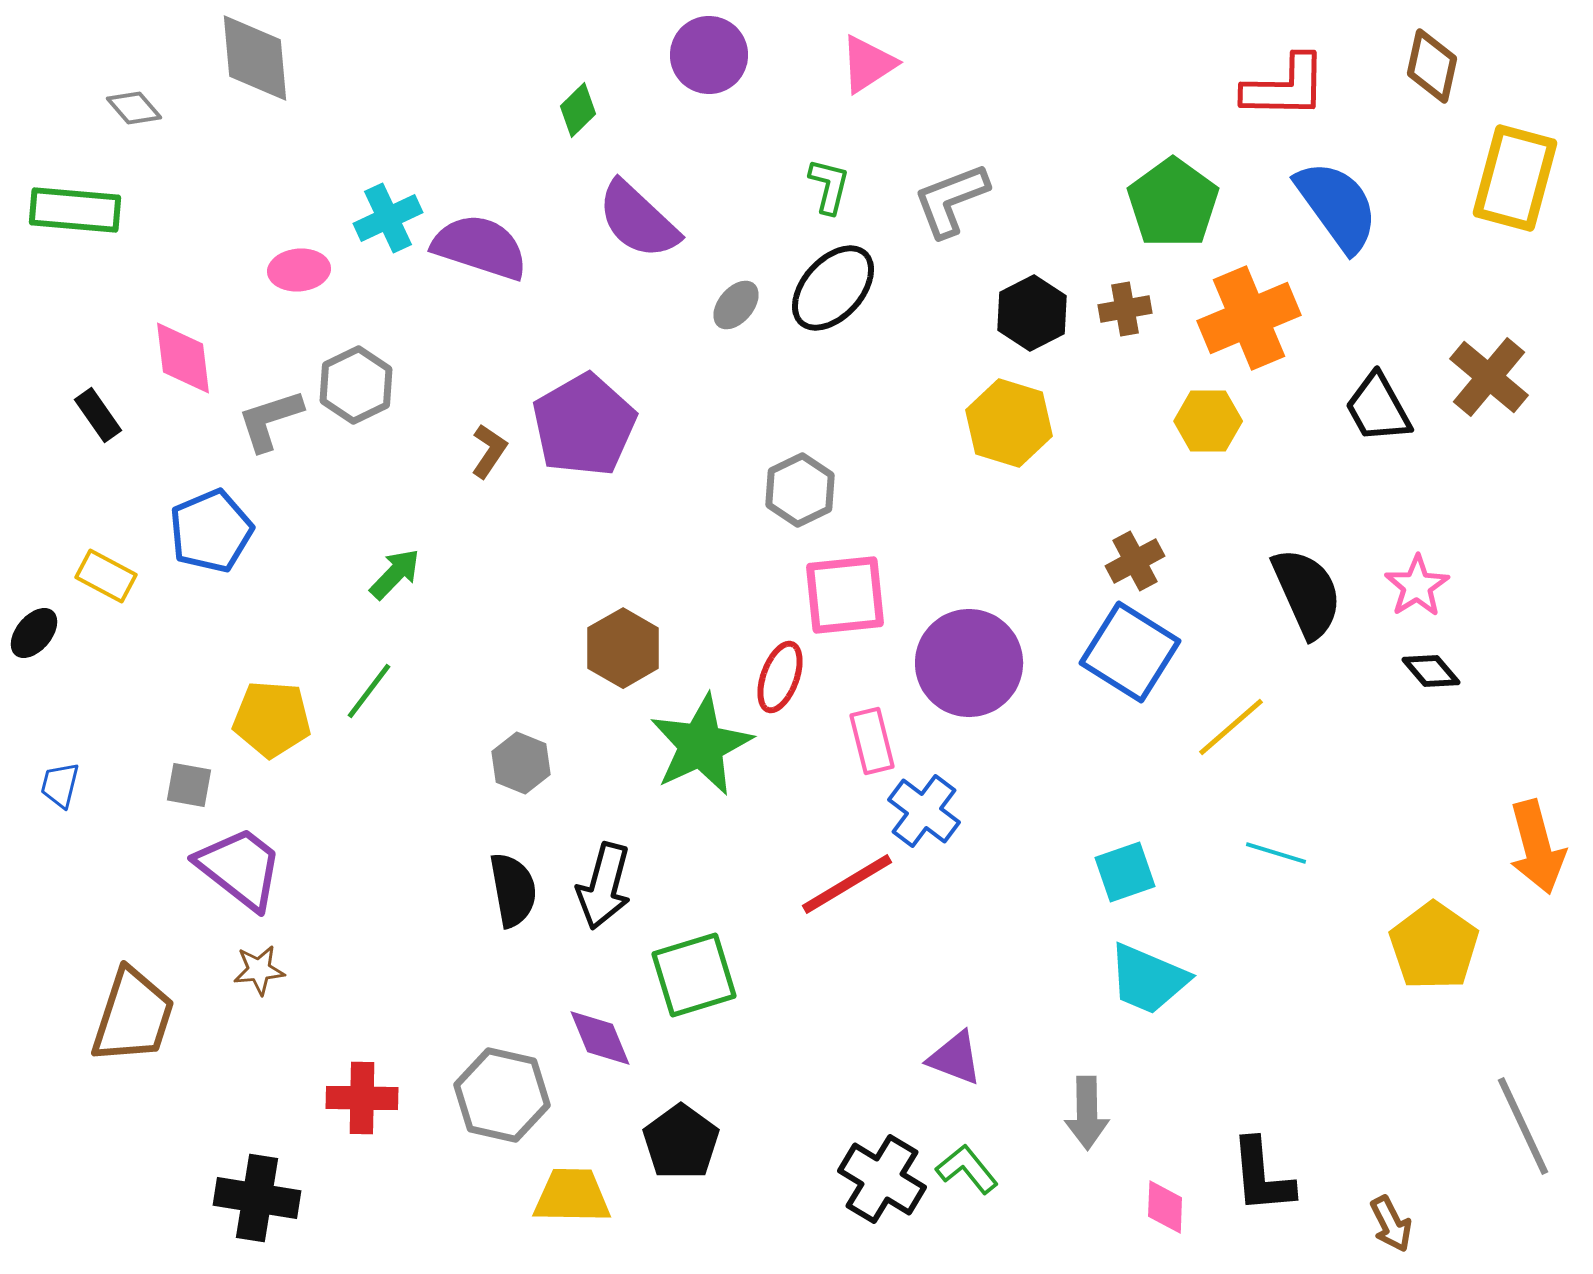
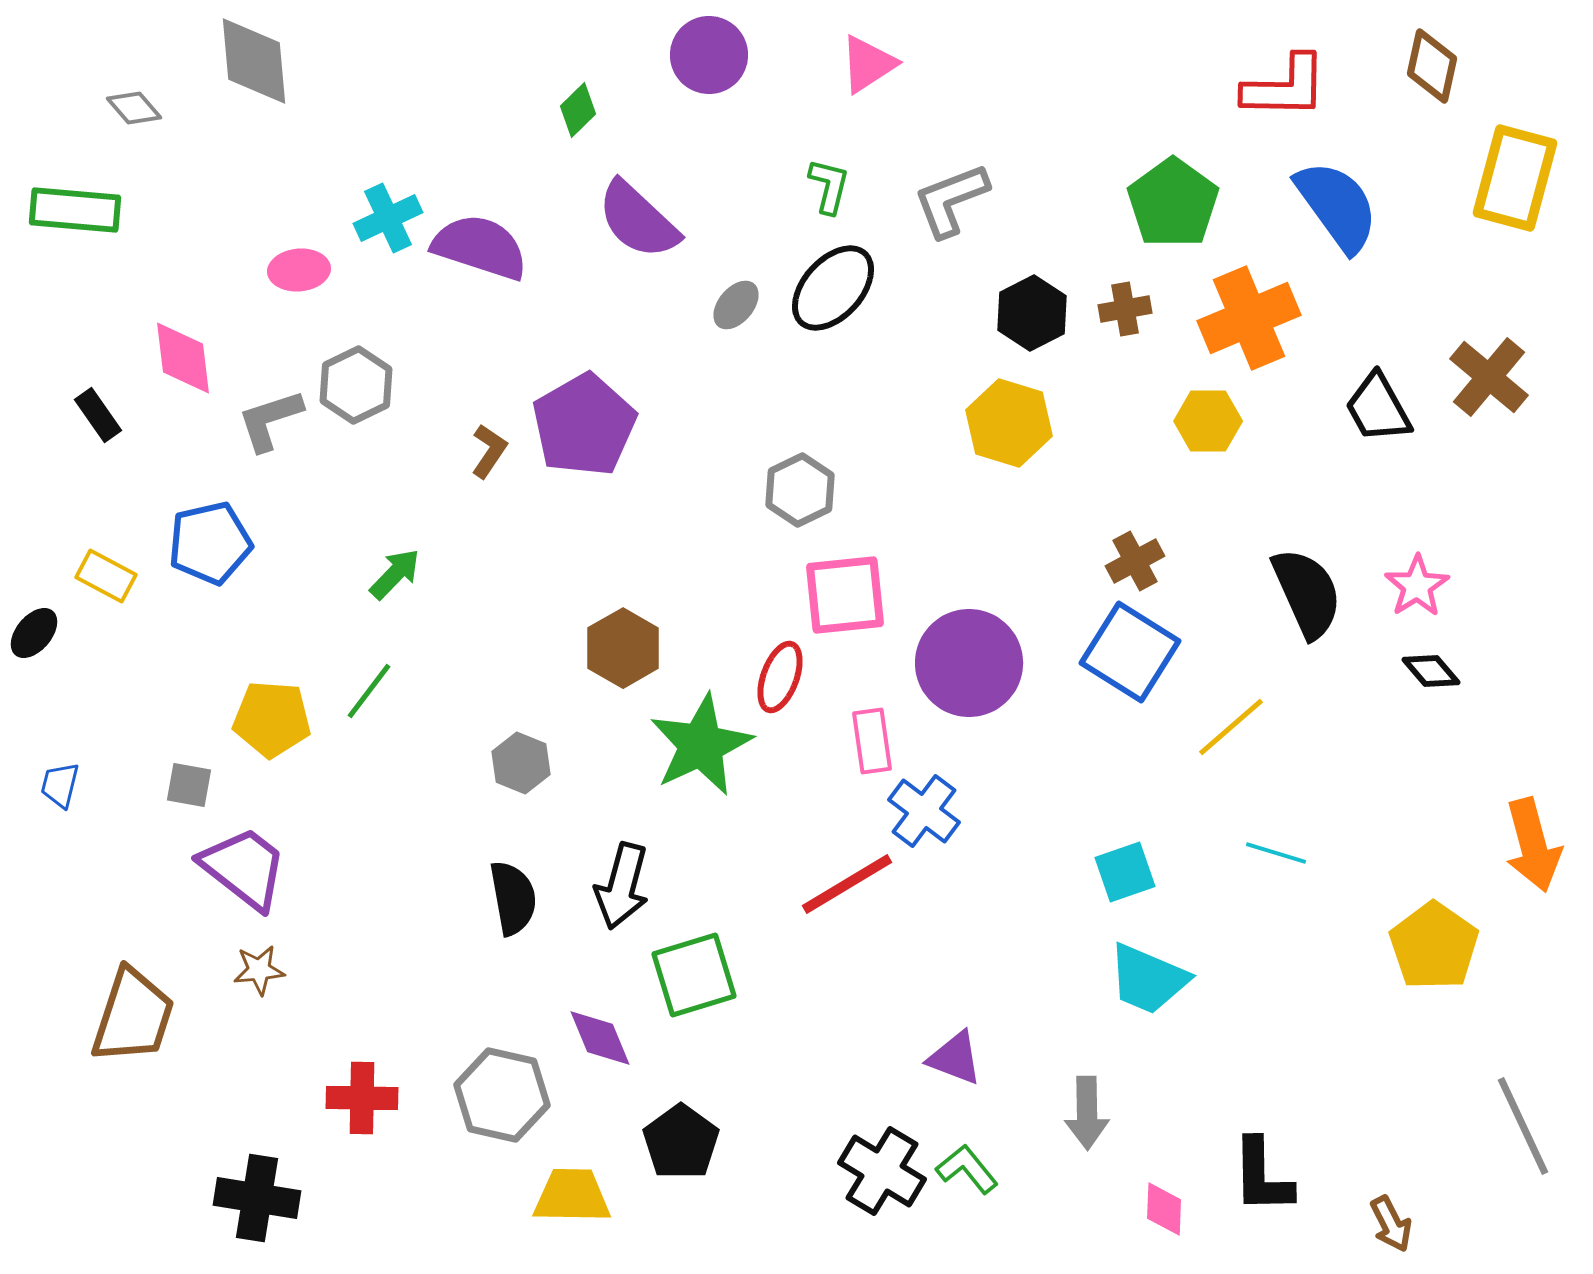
gray diamond at (255, 58): moved 1 px left, 3 px down
blue pentagon at (211, 531): moved 1 px left, 12 px down; rotated 10 degrees clockwise
pink rectangle at (872, 741): rotated 6 degrees clockwise
orange arrow at (1537, 847): moved 4 px left, 2 px up
purple trapezoid at (240, 868): moved 4 px right
black arrow at (604, 886): moved 18 px right
black semicircle at (513, 890): moved 8 px down
black L-shape at (1262, 1176): rotated 4 degrees clockwise
black cross at (882, 1179): moved 8 px up
pink diamond at (1165, 1207): moved 1 px left, 2 px down
